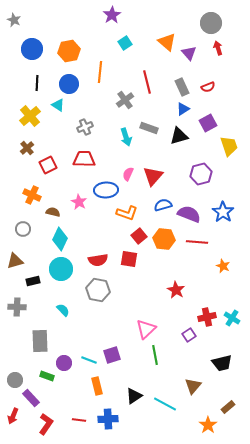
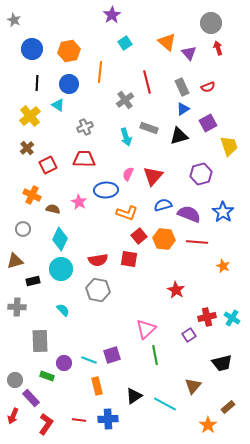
brown semicircle at (53, 212): moved 3 px up
